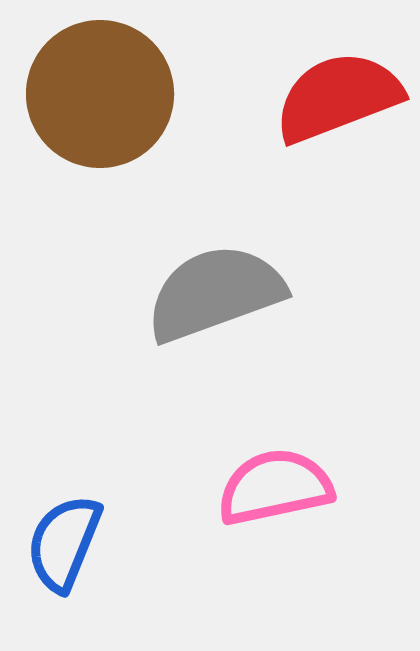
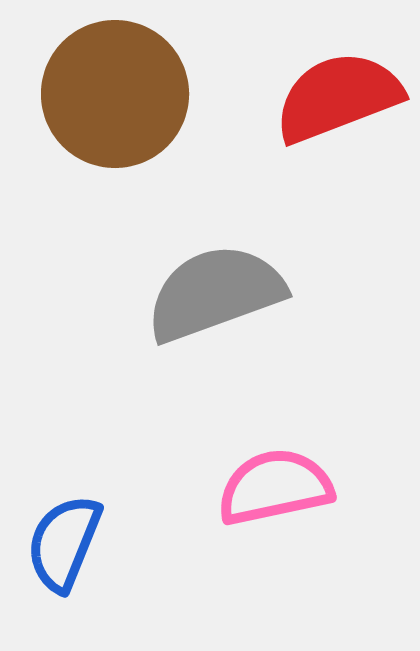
brown circle: moved 15 px right
